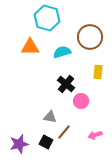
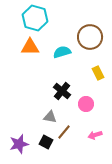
cyan hexagon: moved 12 px left
yellow rectangle: moved 1 px down; rotated 32 degrees counterclockwise
black cross: moved 4 px left, 7 px down
pink circle: moved 5 px right, 3 px down
